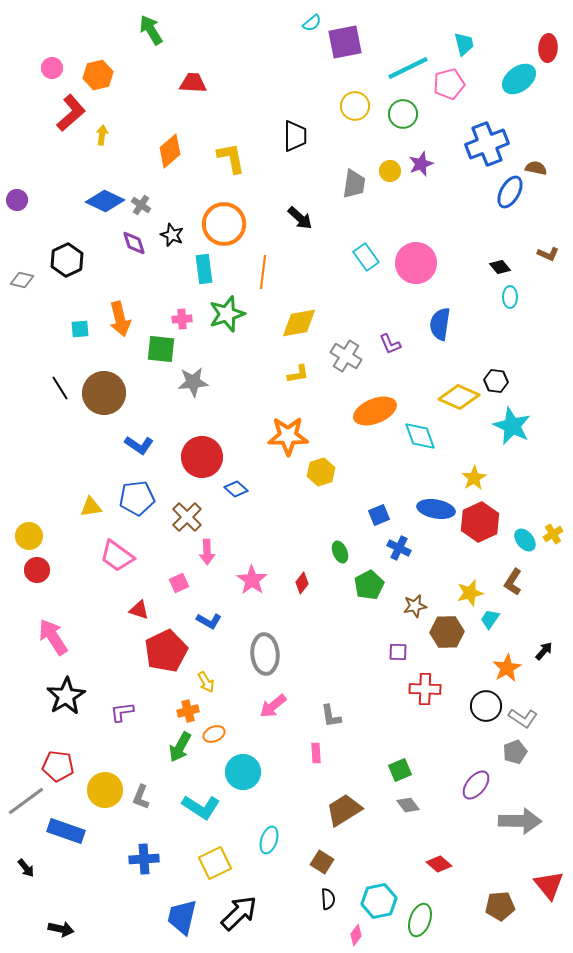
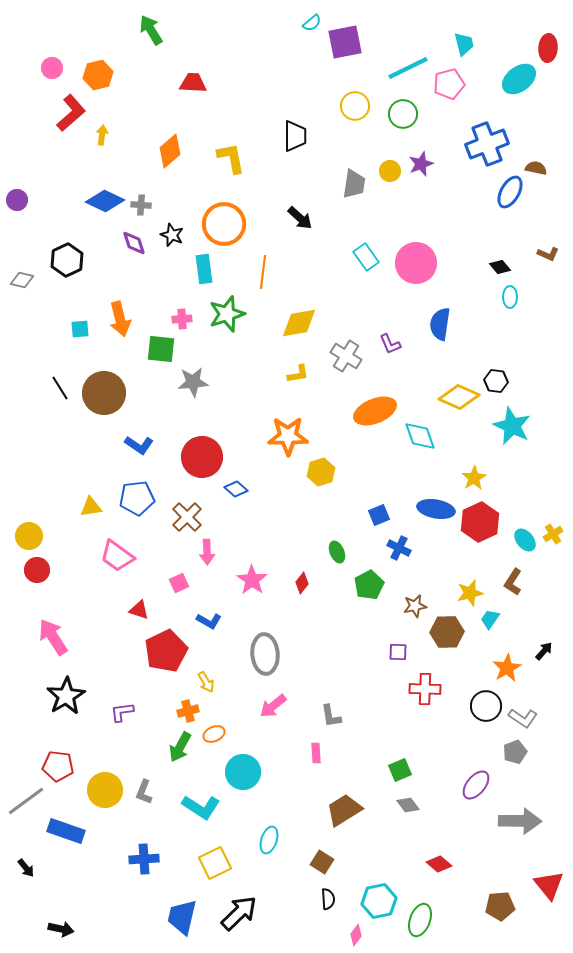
gray cross at (141, 205): rotated 30 degrees counterclockwise
green ellipse at (340, 552): moved 3 px left
gray L-shape at (141, 797): moved 3 px right, 5 px up
